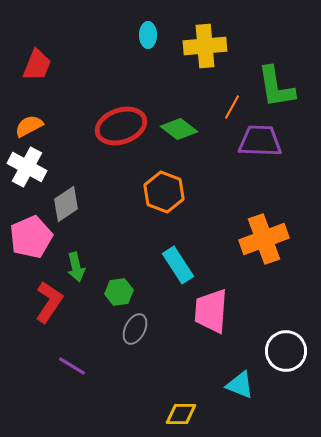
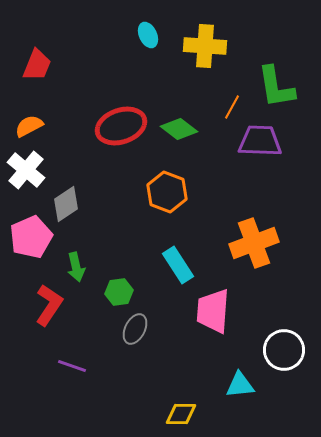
cyan ellipse: rotated 25 degrees counterclockwise
yellow cross: rotated 9 degrees clockwise
white cross: moved 1 px left, 3 px down; rotated 12 degrees clockwise
orange hexagon: moved 3 px right
orange cross: moved 10 px left, 4 px down
red L-shape: moved 3 px down
pink trapezoid: moved 2 px right
white circle: moved 2 px left, 1 px up
purple line: rotated 12 degrees counterclockwise
cyan triangle: rotated 28 degrees counterclockwise
